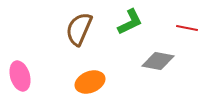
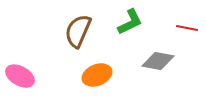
brown semicircle: moved 1 px left, 2 px down
pink ellipse: rotated 44 degrees counterclockwise
orange ellipse: moved 7 px right, 7 px up
